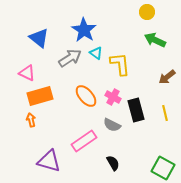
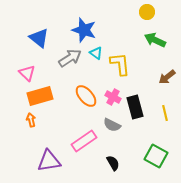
blue star: rotated 15 degrees counterclockwise
pink triangle: rotated 18 degrees clockwise
black rectangle: moved 1 px left, 3 px up
purple triangle: rotated 25 degrees counterclockwise
green square: moved 7 px left, 12 px up
